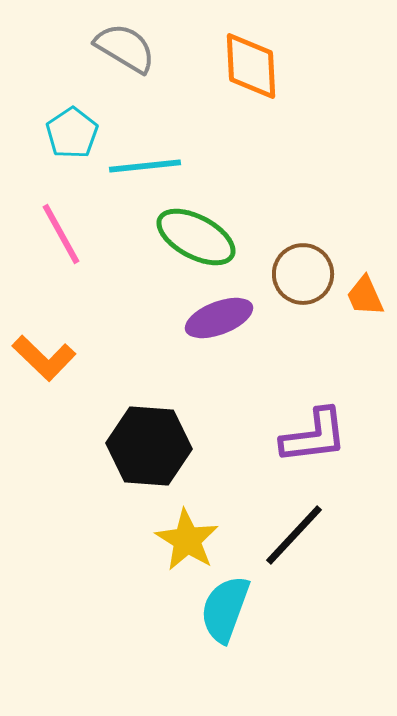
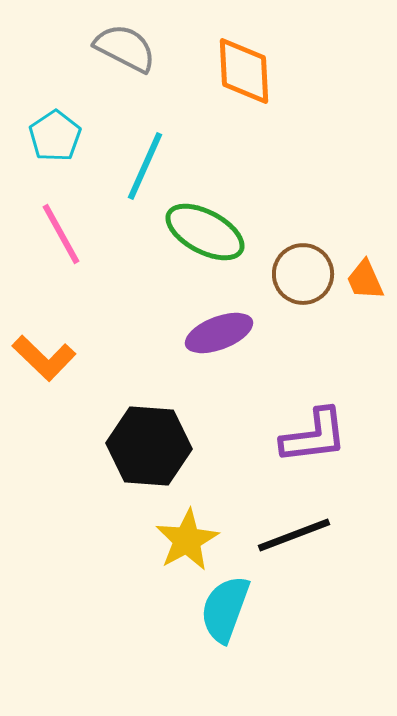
gray semicircle: rotated 4 degrees counterclockwise
orange diamond: moved 7 px left, 5 px down
cyan pentagon: moved 17 px left, 3 px down
cyan line: rotated 60 degrees counterclockwise
green ellipse: moved 9 px right, 5 px up
orange trapezoid: moved 16 px up
purple ellipse: moved 15 px down
black line: rotated 26 degrees clockwise
yellow star: rotated 12 degrees clockwise
